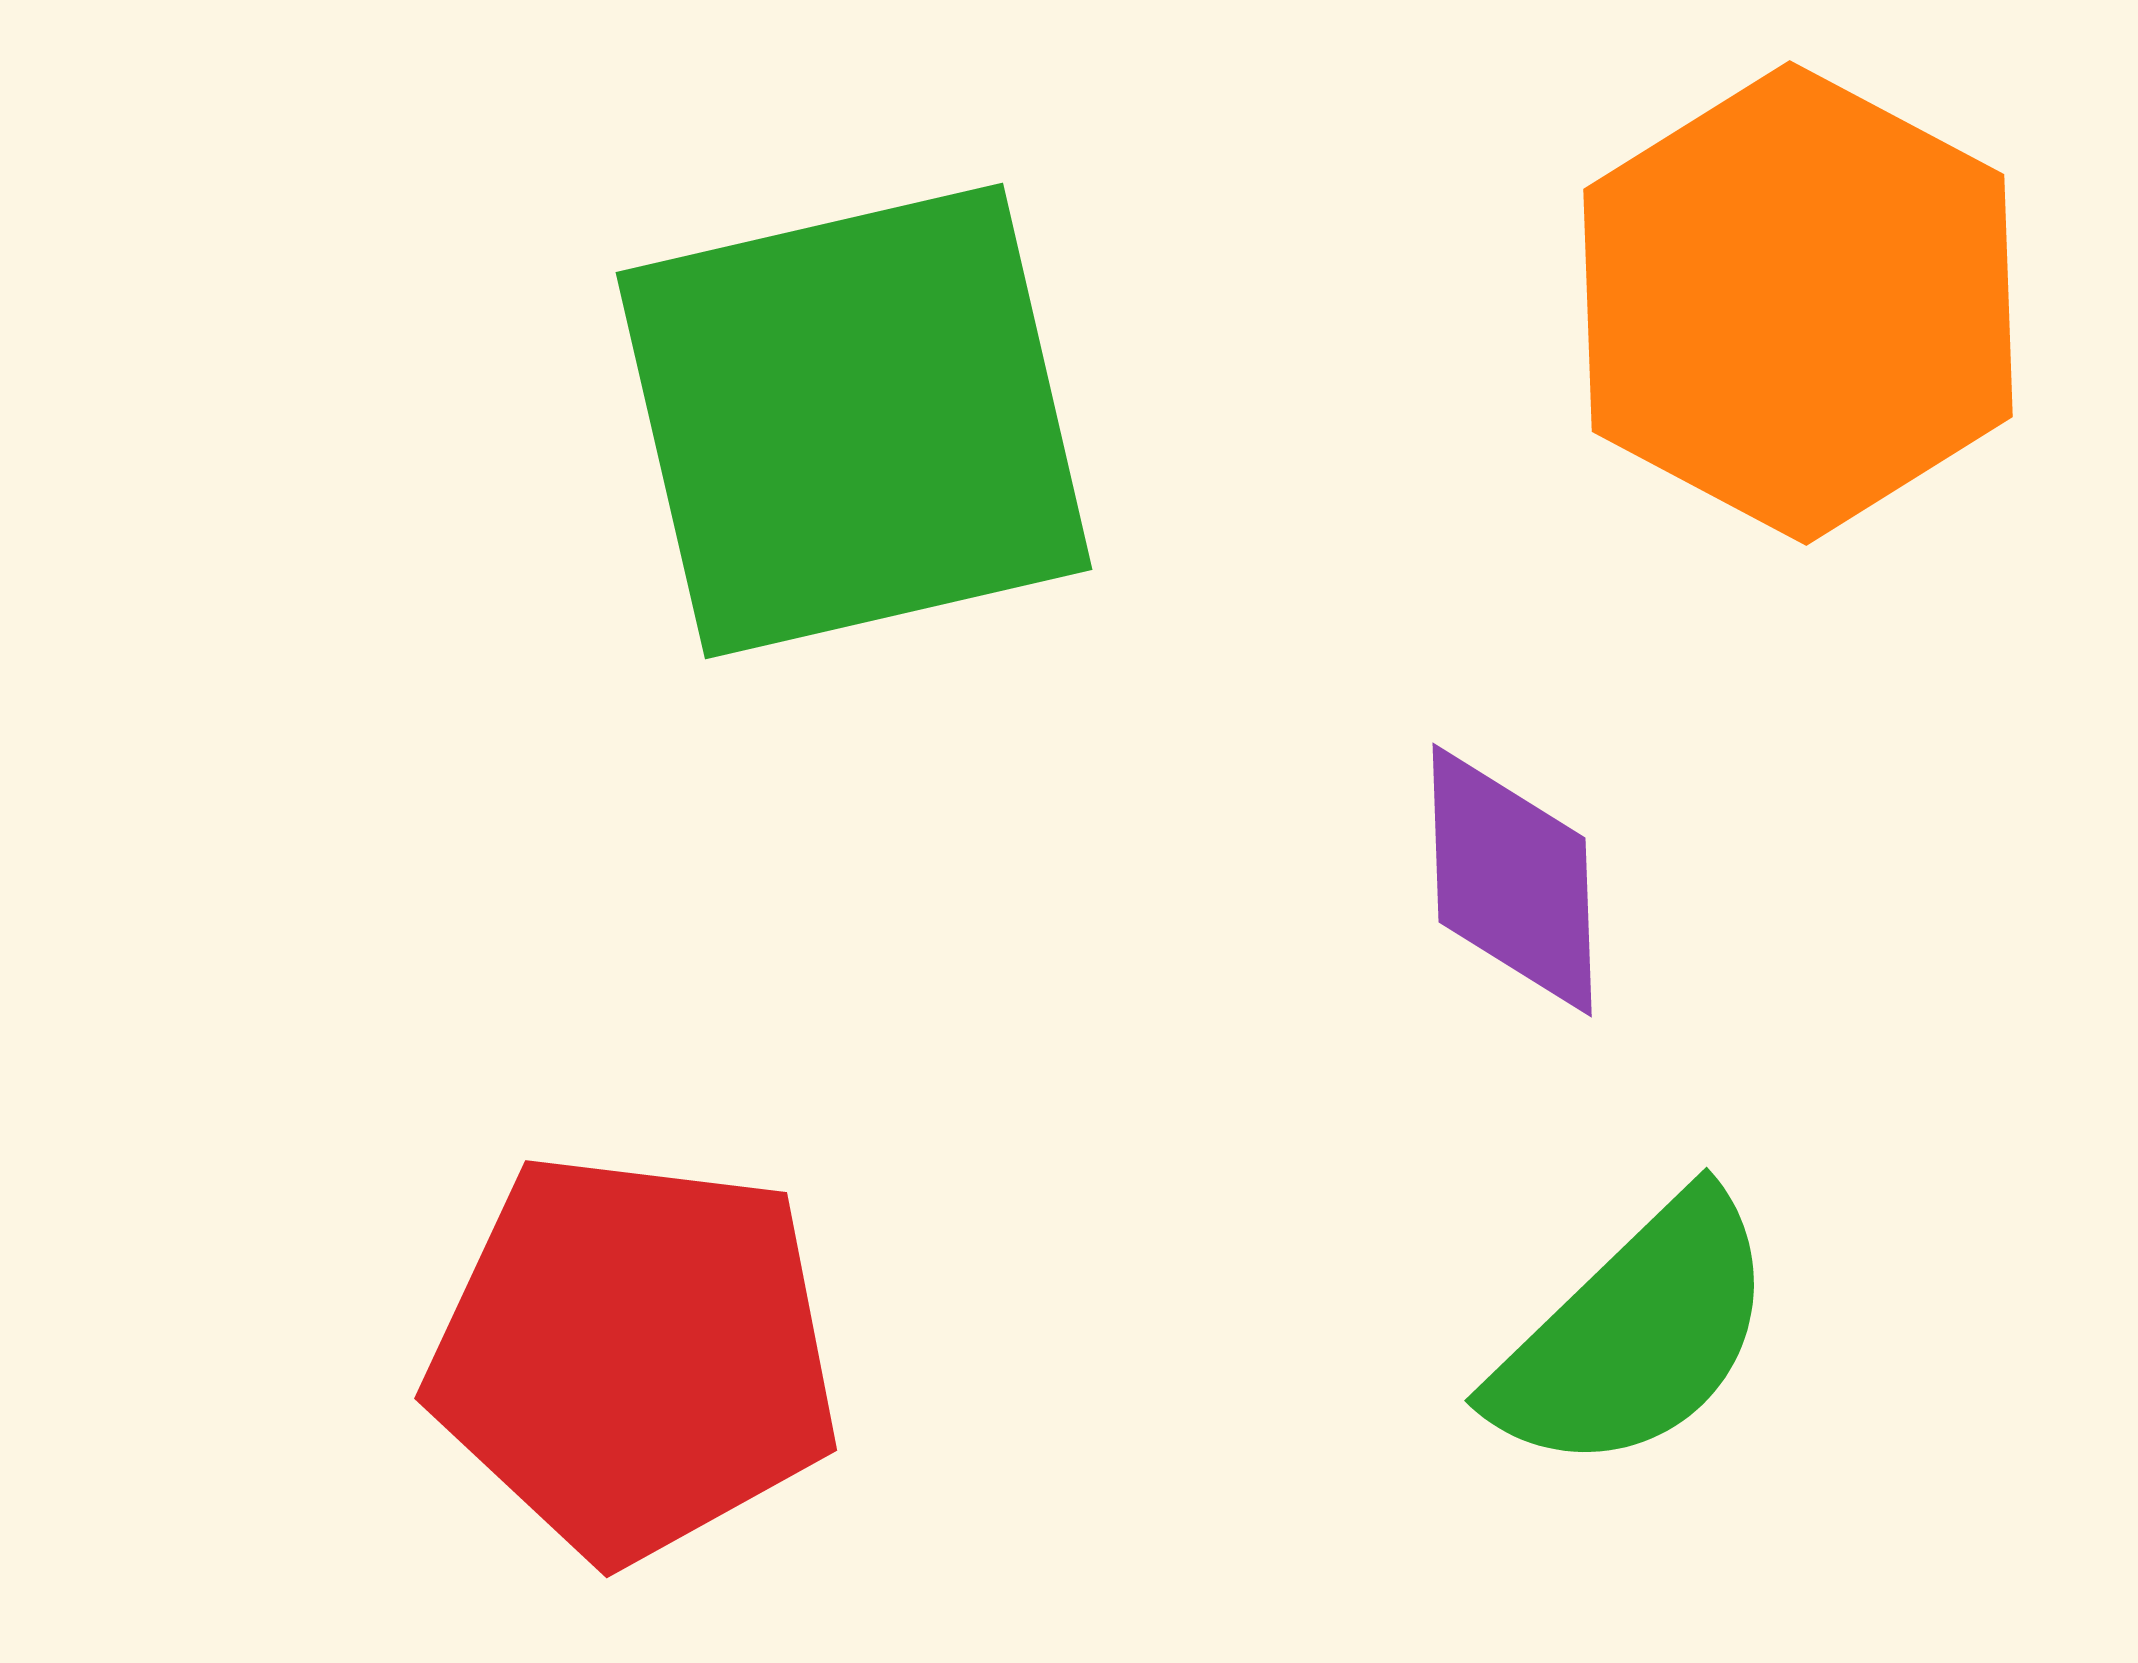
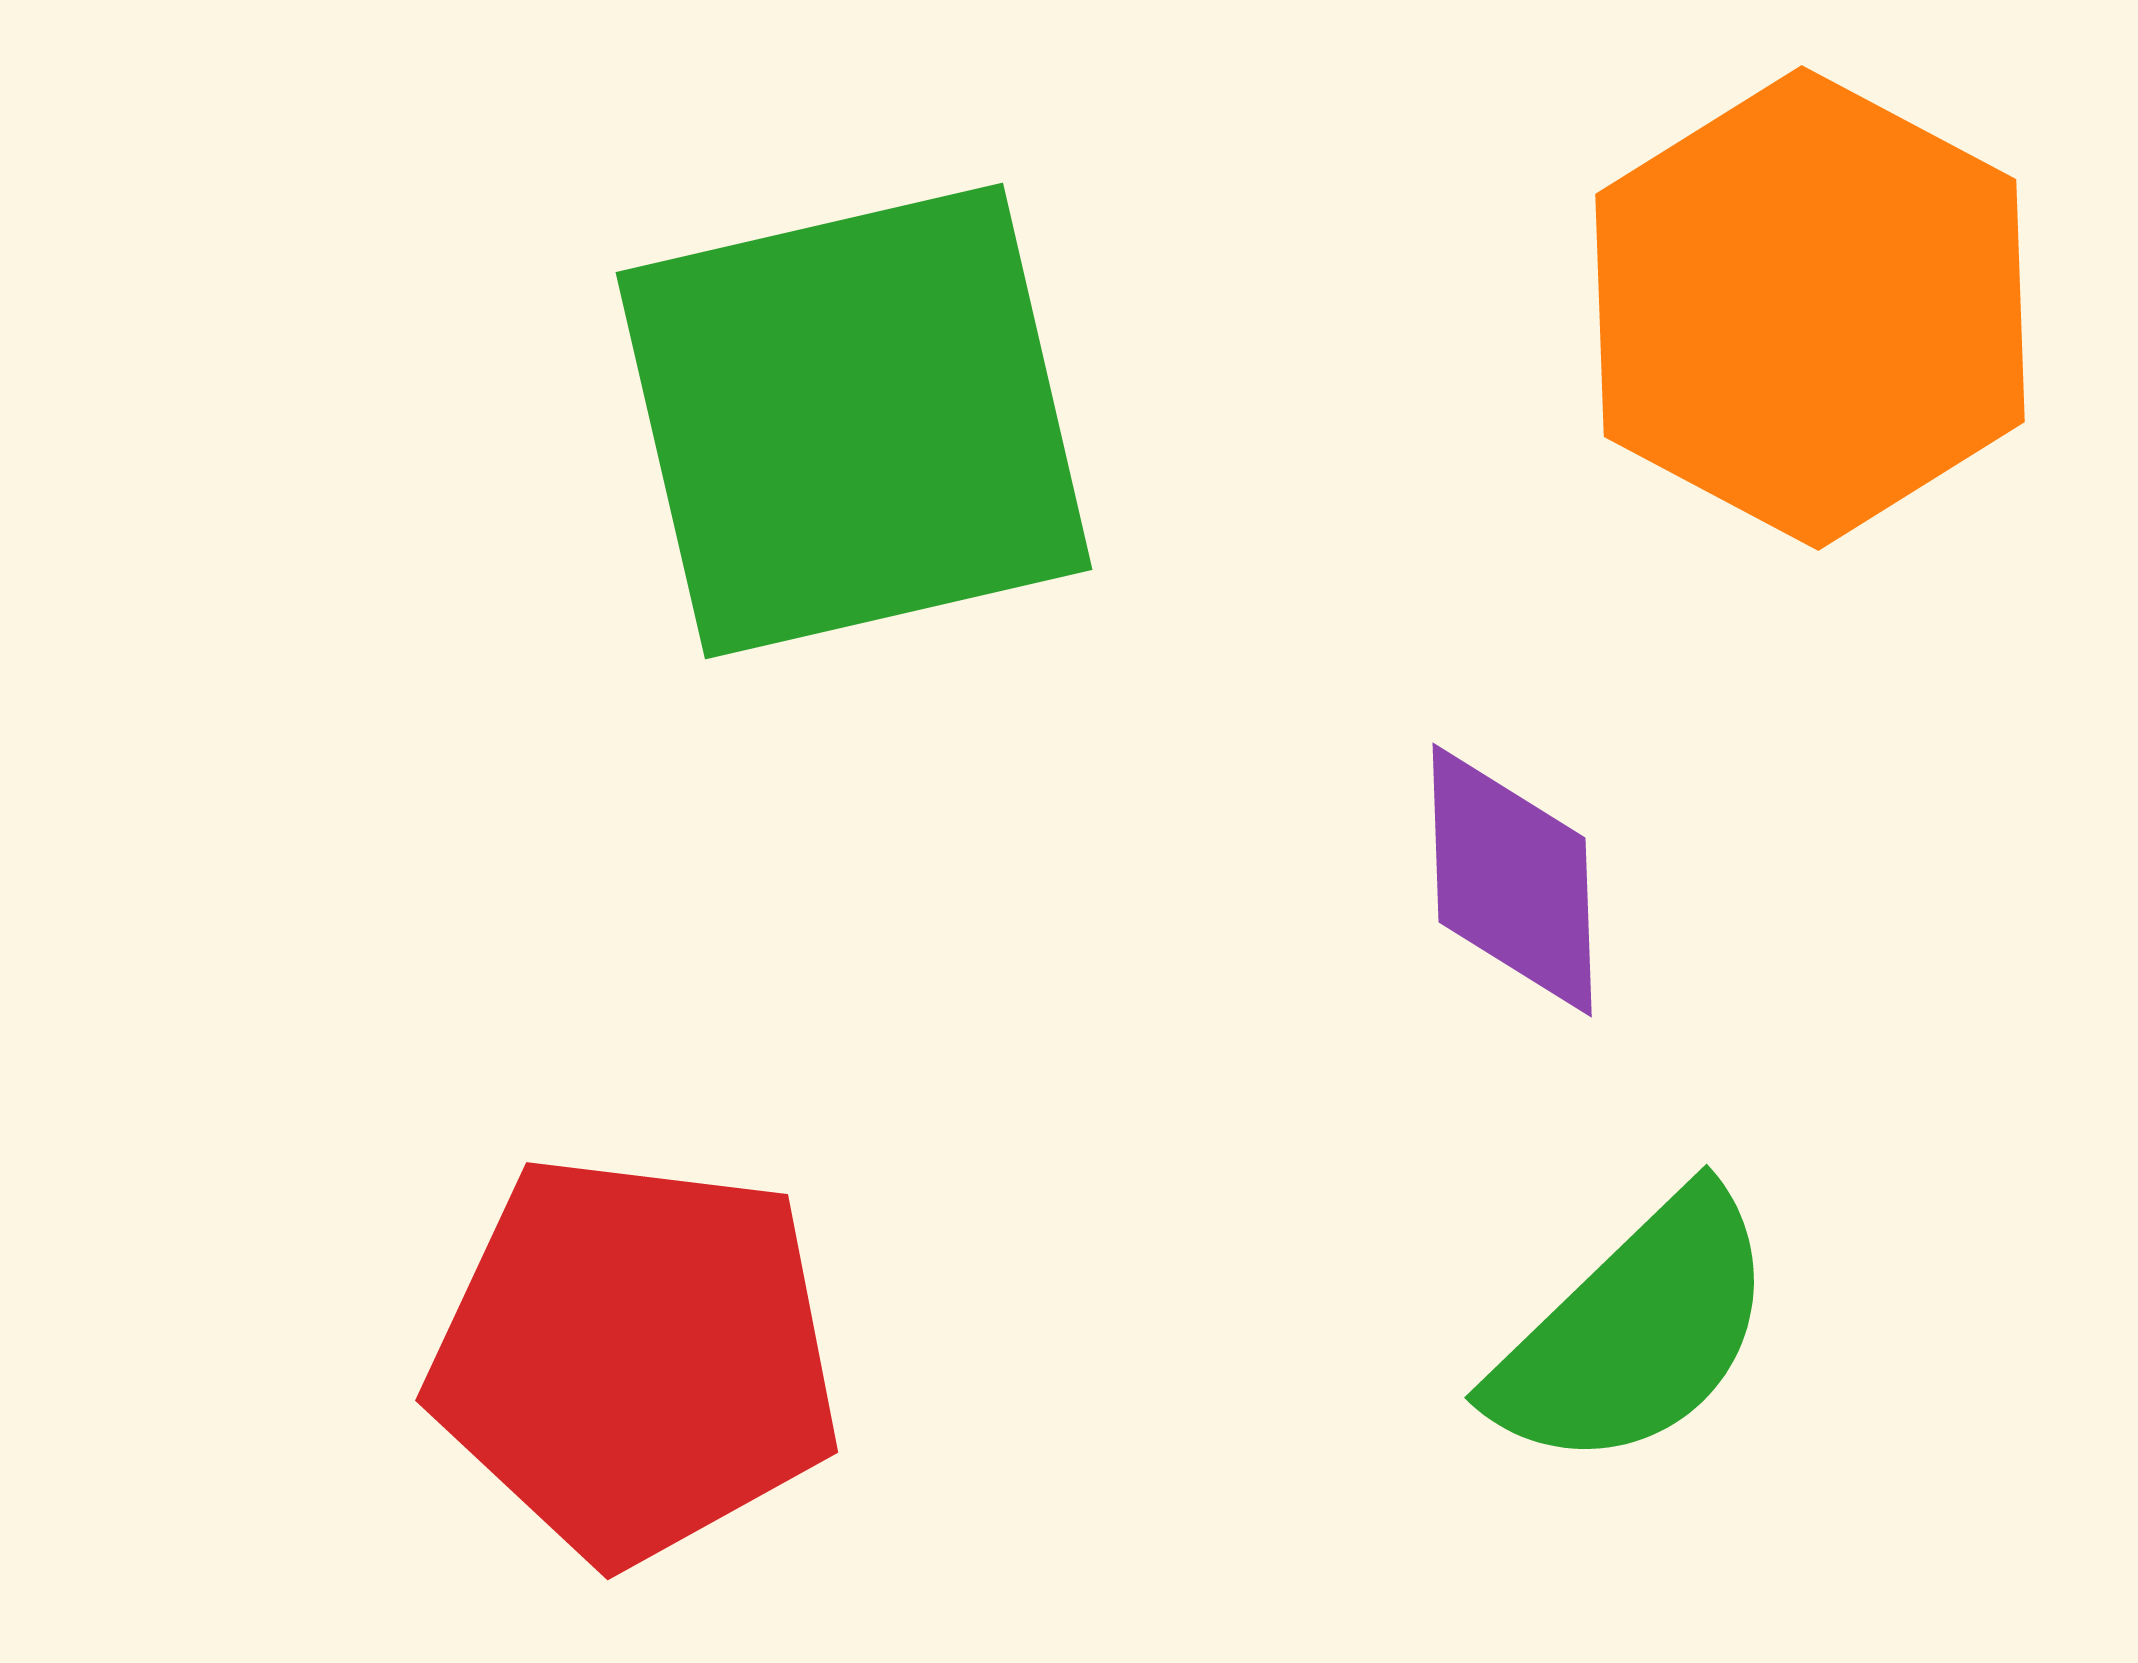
orange hexagon: moved 12 px right, 5 px down
green semicircle: moved 3 px up
red pentagon: moved 1 px right, 2 px down
